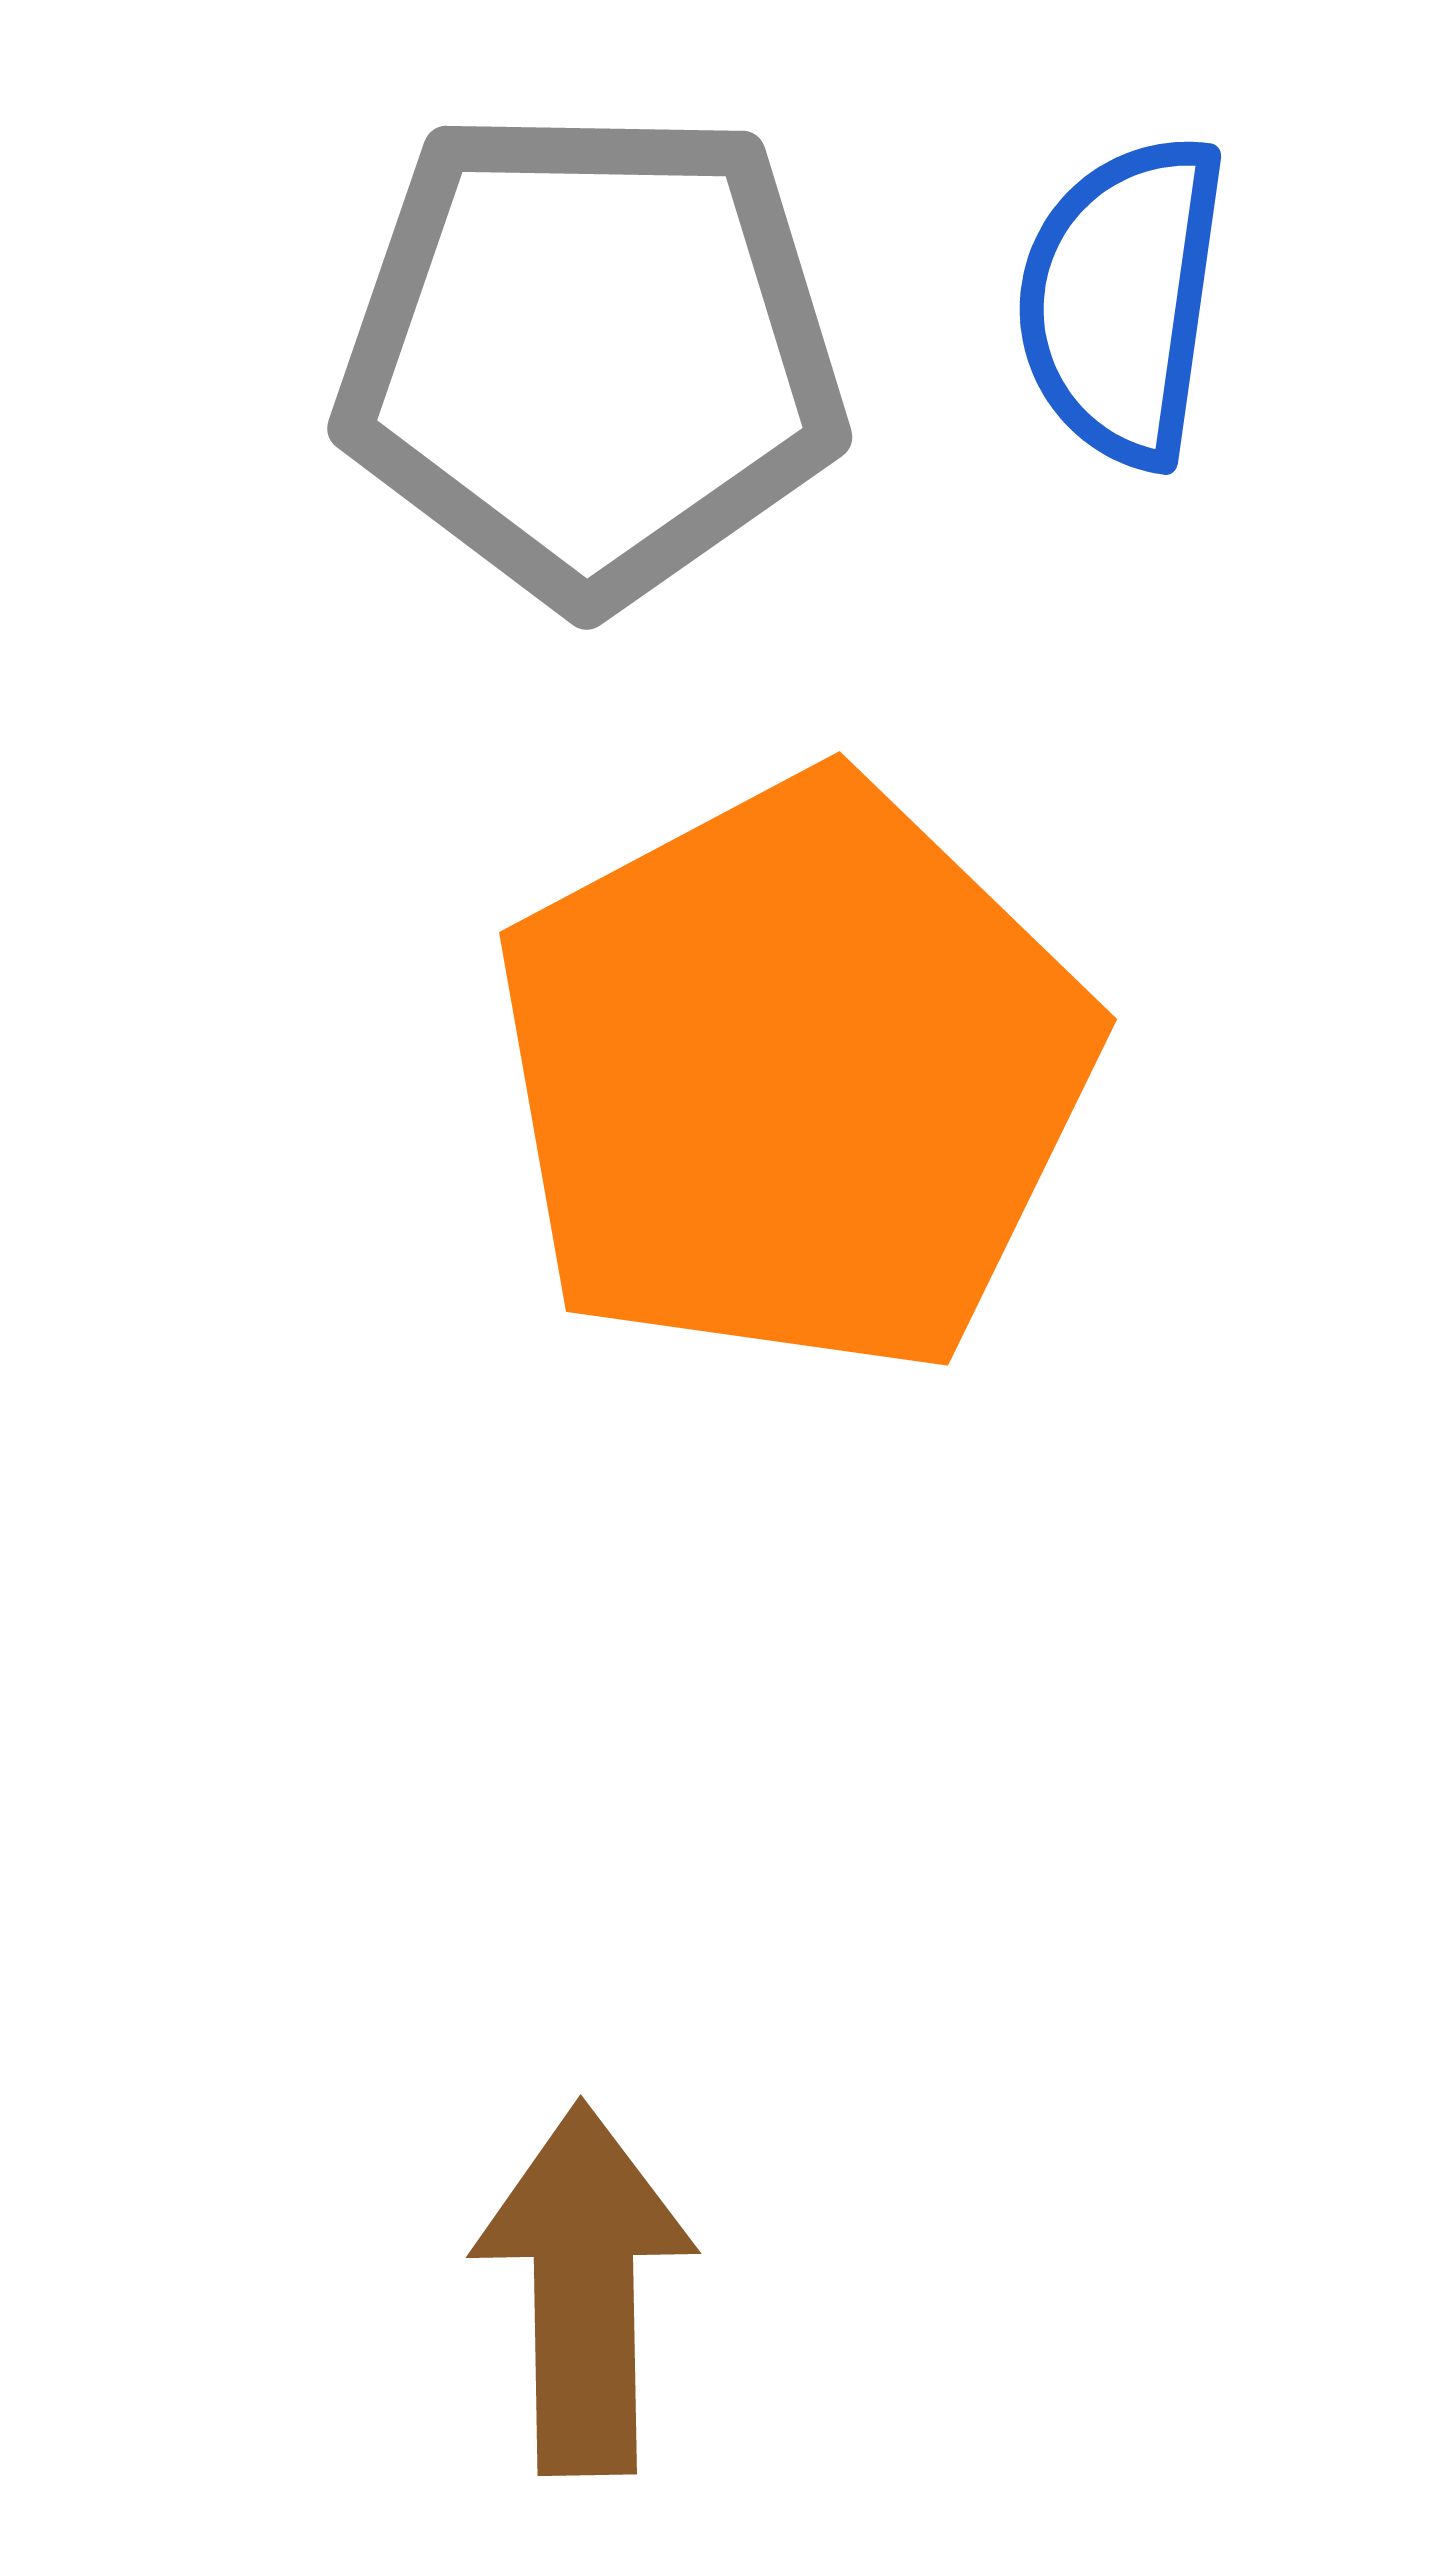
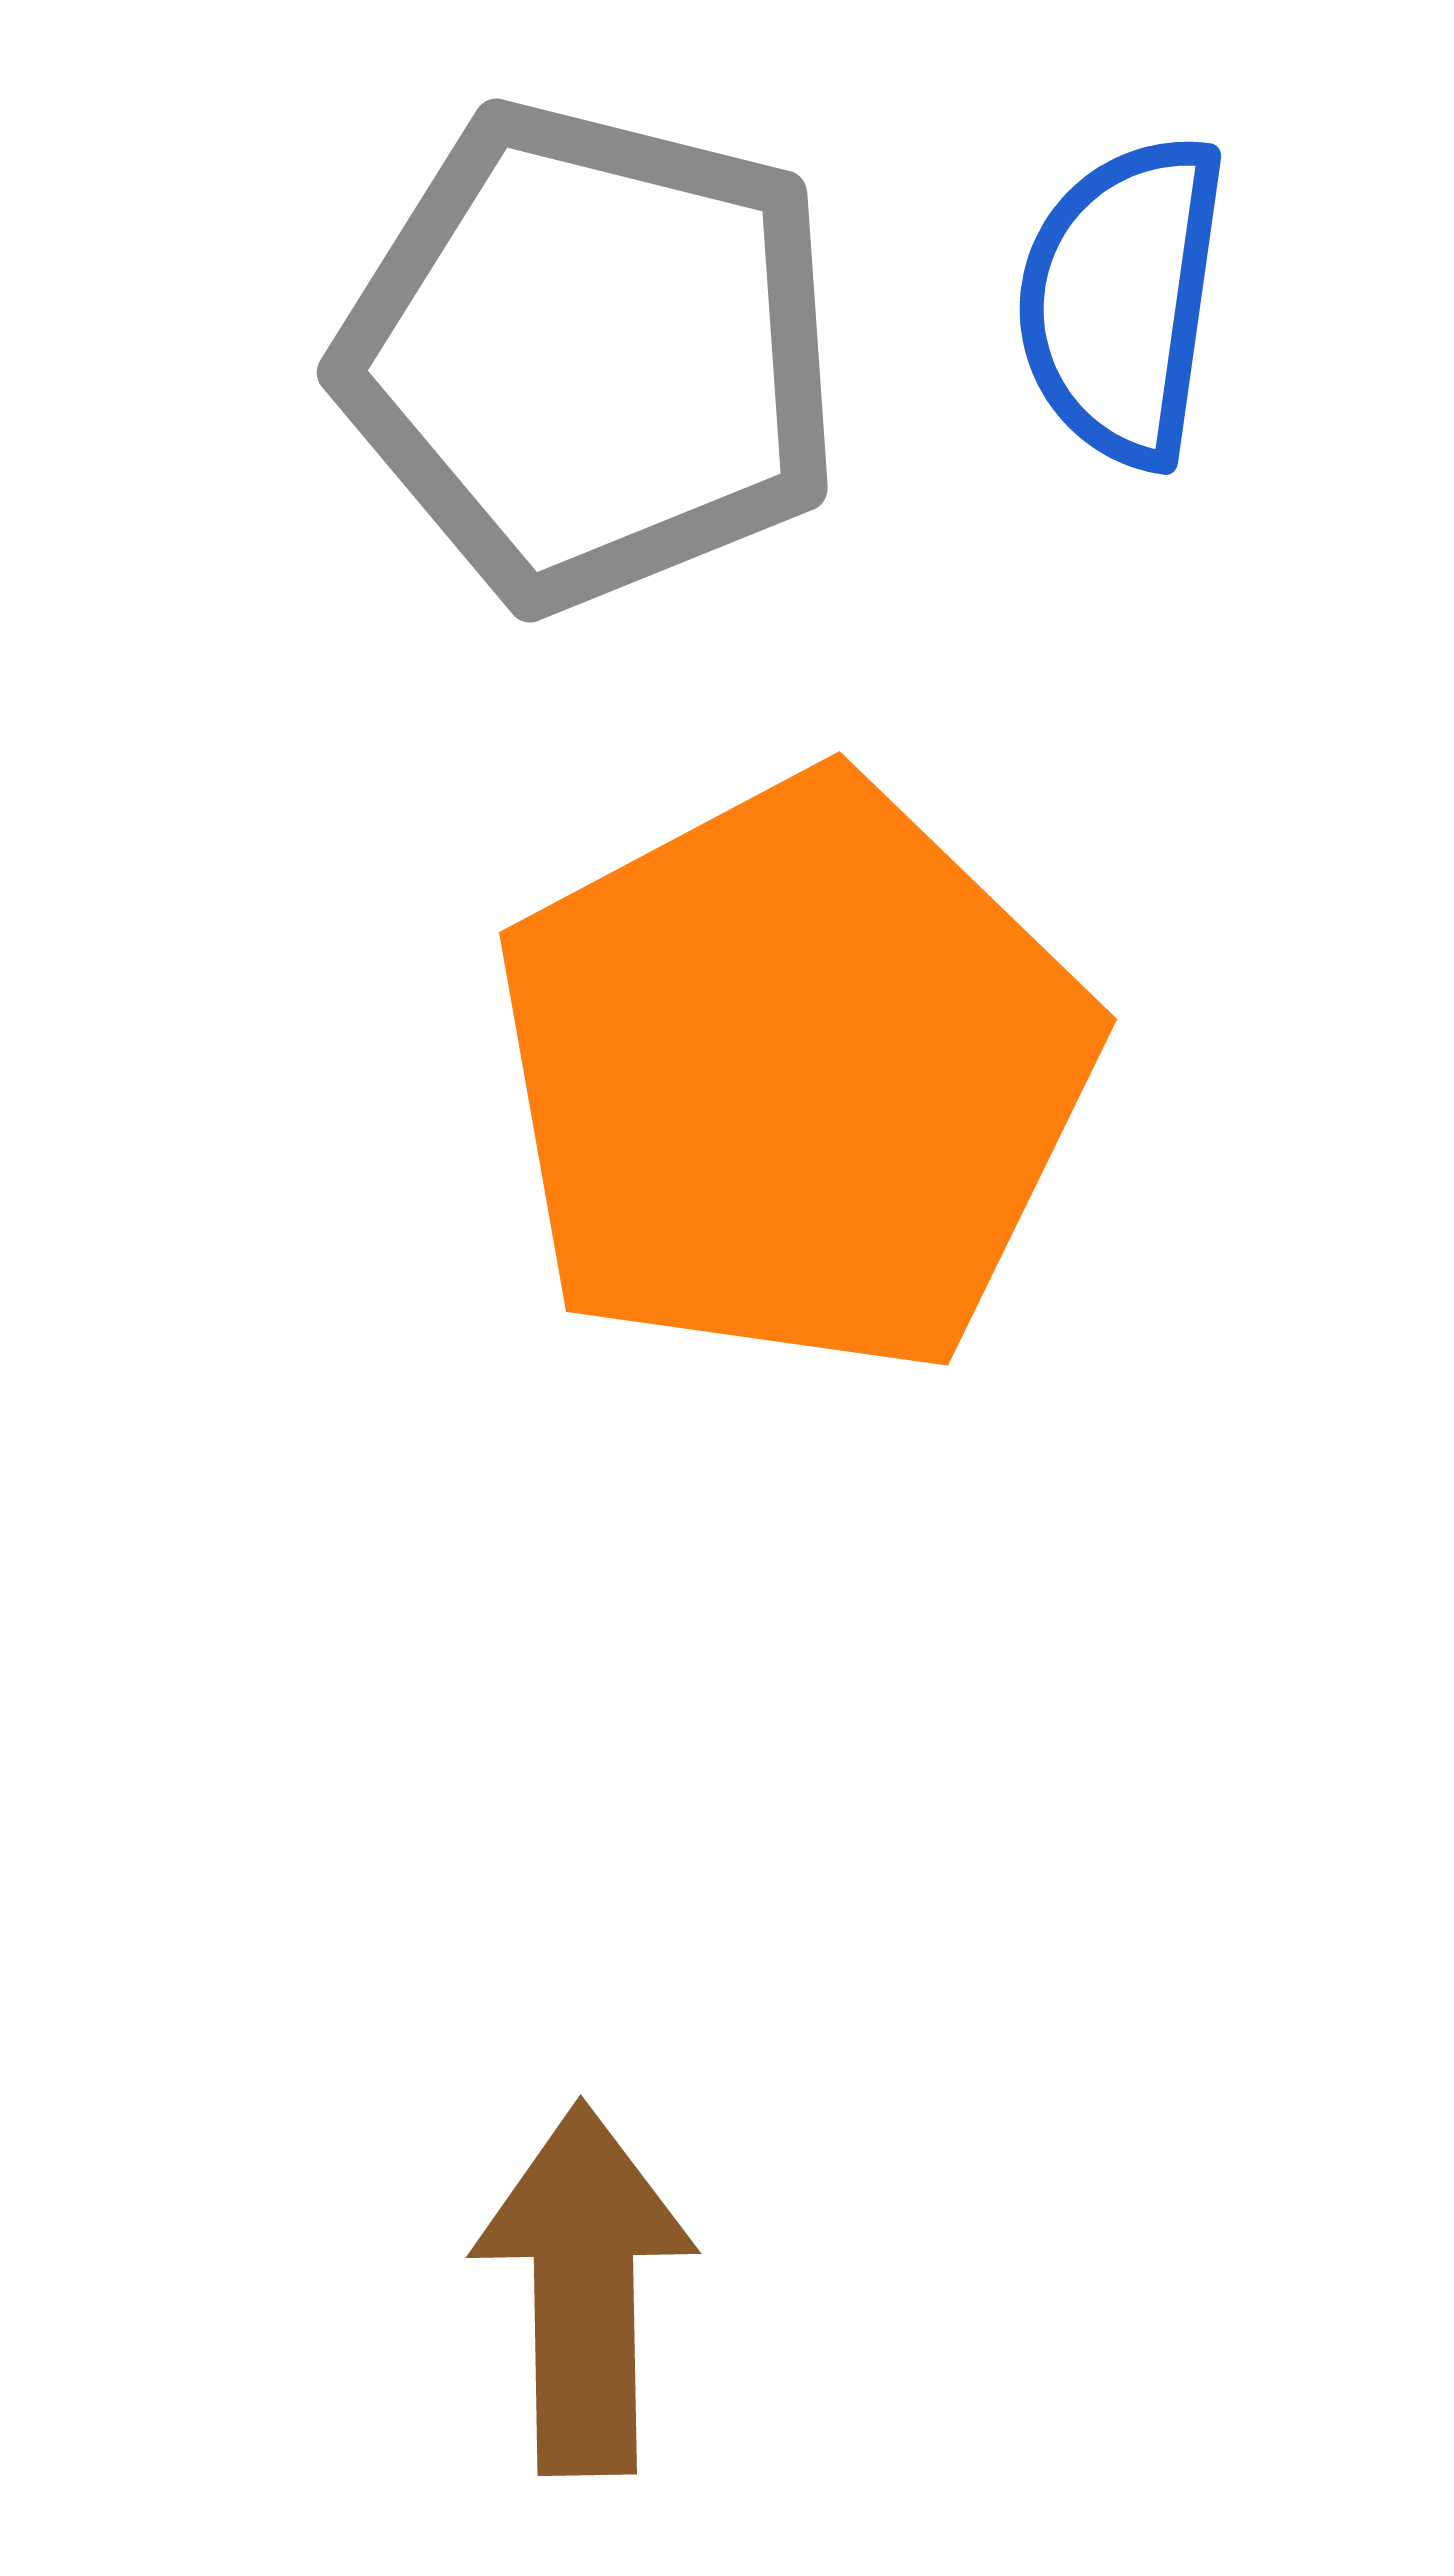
gray pentagon: rotated 13 degrees clockwise
